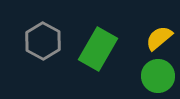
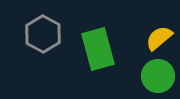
gray hexagon: moved 7 px up
green rectangle: rotated 45 degrees counterclockwise
